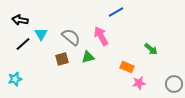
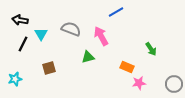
gray semicircle: moved 8 px up; rotated 18 degrees counterclockwise
black line: rotated 21 degrees counterclockwise
green arrow: rotated 16 degrees clockwise
brown square: moved 13 px left, 9 px down
